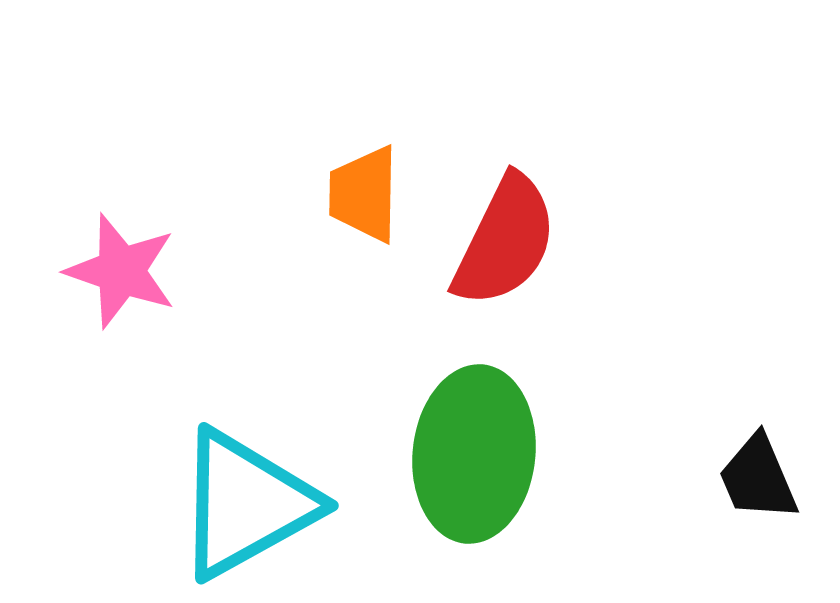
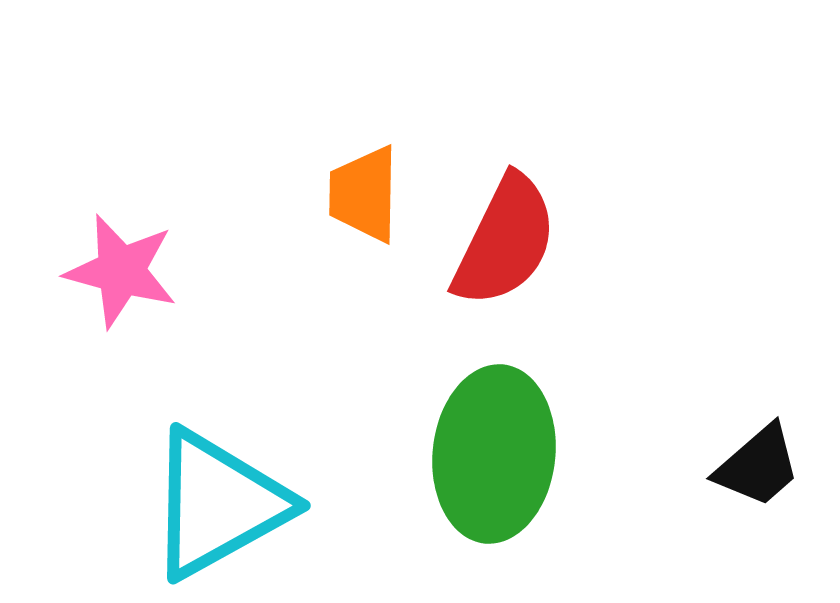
pink star: rotated 4 degrees counterclockwise
green ellipse: moved 20 px right
black trapezoid: moved 12 px up; rotated 108 degrees counterclockwise
cyan triangle: moved 28 px left
